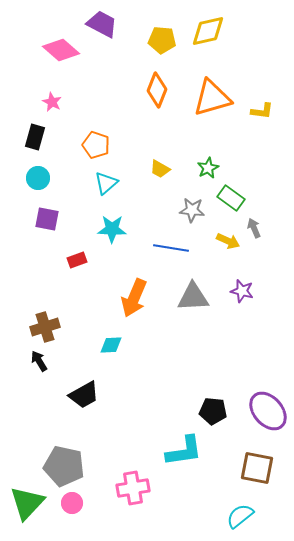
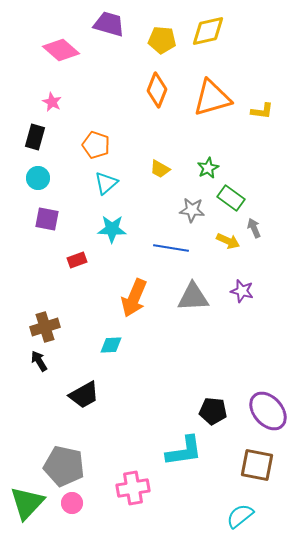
purple trapezoid: moved 7 px right; rotated 12 degrees counterclockwise
brown square: moved 3 px up
